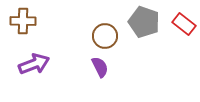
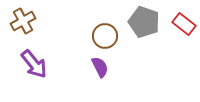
brown cross: rotated 30 degrees counterclockwise
purple arrow: rotated 72 degrees clockwise
